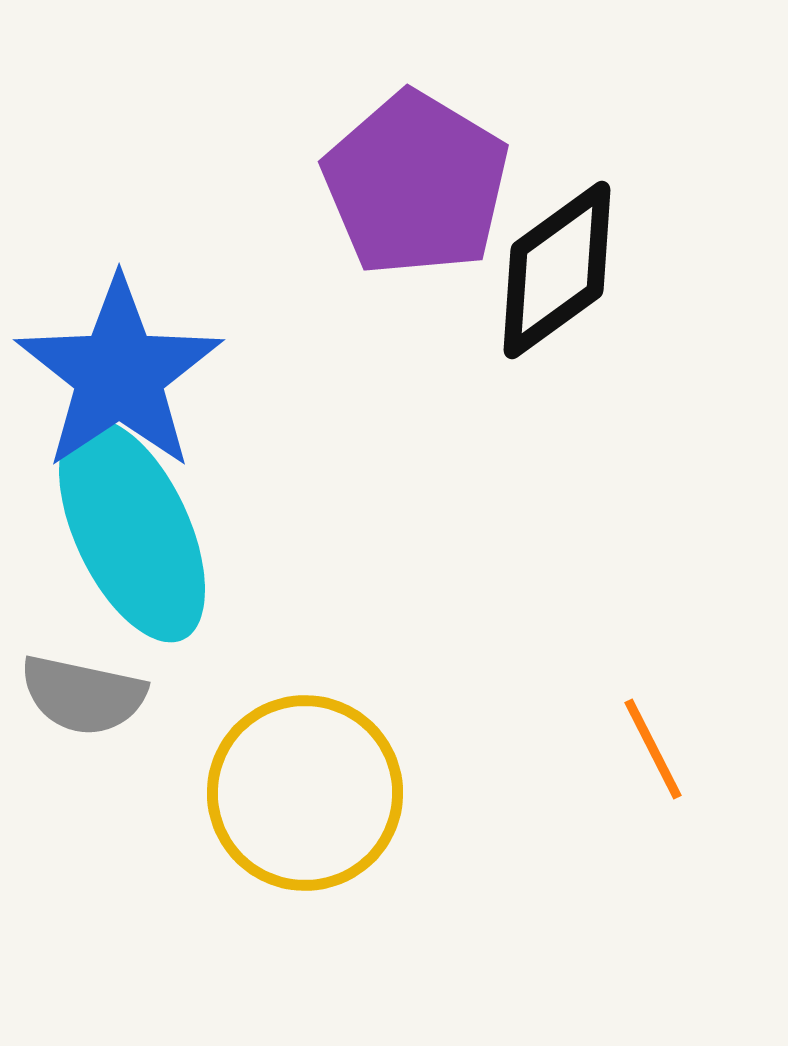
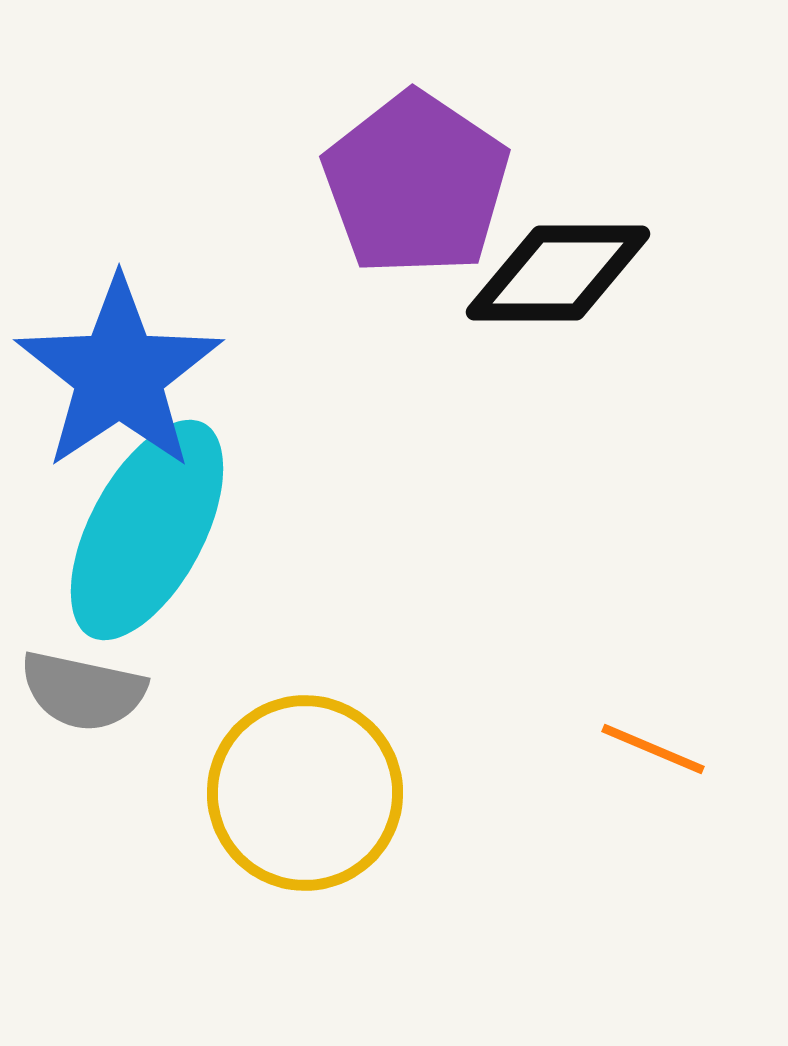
purple pentagon: rotated 3 degrees clockwise
black diamond: moved 1 px right, 3 px down; rotated 36 degrees clockwise
cyan ellipse: moved 15 px right; rotated 53 degrees clockwise
gray semicircle: moved 4 px up
orange line: rotated 40 degrees counterclockwise
